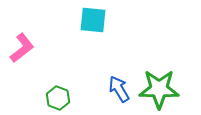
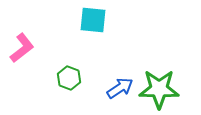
blue arrow: moved 1 px right, 1 px up; rotated 88 degrees clockwise
green hexagon: moved 11 px right, 20 px up
